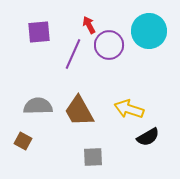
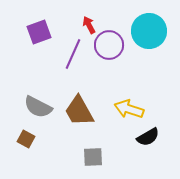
purple square: rotated 15 degrees counterclockwise
gray semicircle: moved 1 px down; rotated 152 degrees counterclockwise
brown square: moved 3 px right, 2 px up
